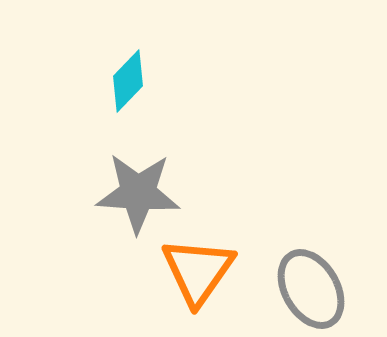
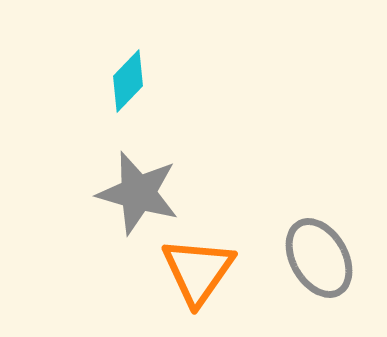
gray star: rotated 12 degrees clockwise
gray ellipse: moved 8 px right, 31 px up
